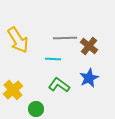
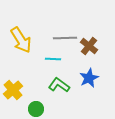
yellow arrow: moved 3 px right
